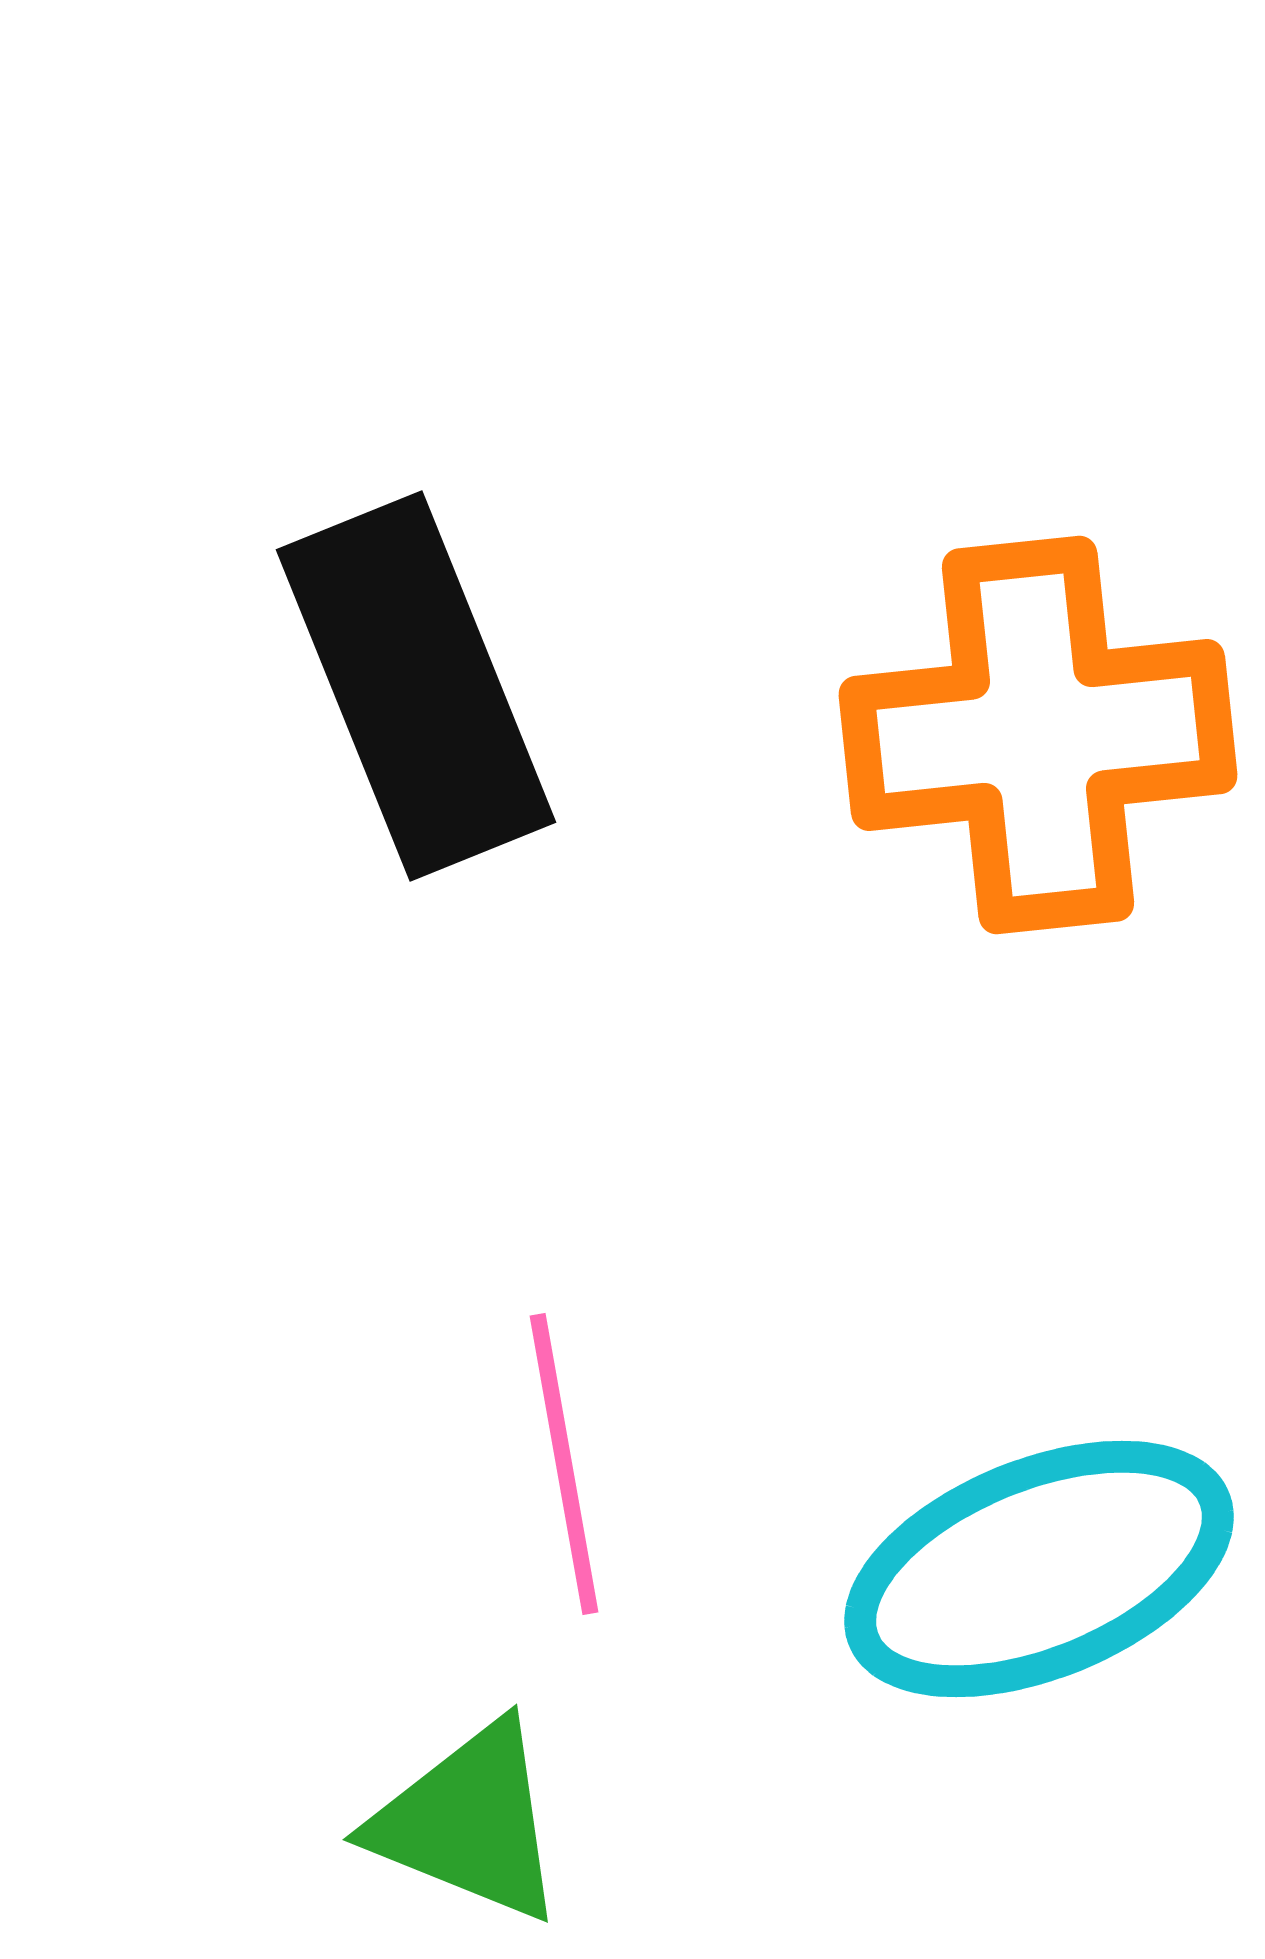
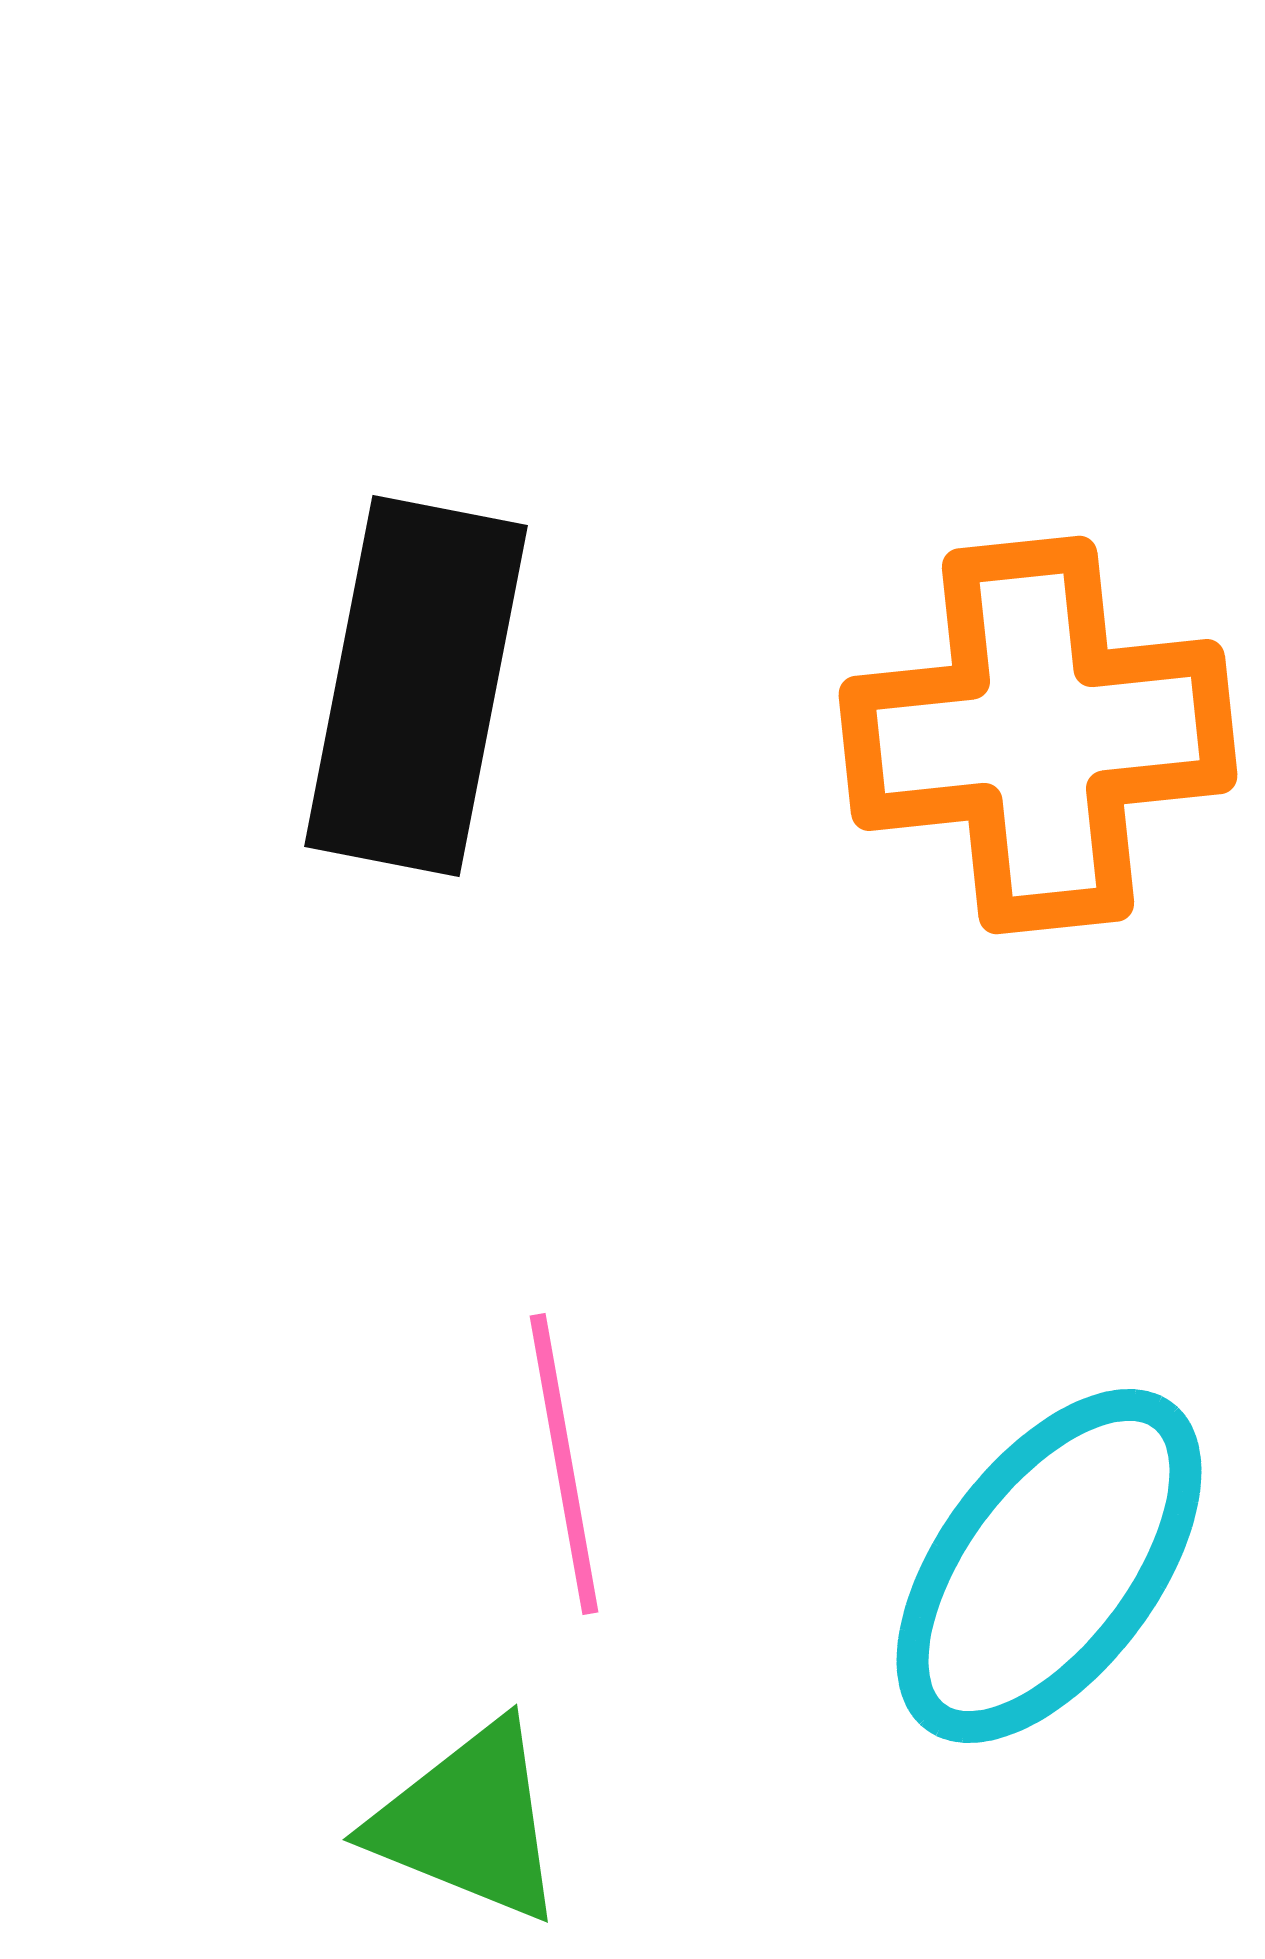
black rectangle: rotated 33 degrees clockwise
cyan ellipse: moved 10 px right, 3 px up; rotated 31 degrees counterclockwise
